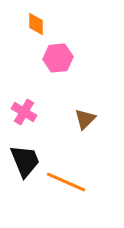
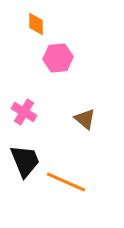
brown triangle: rotated 35 degrees counterclockwise
